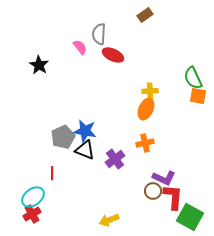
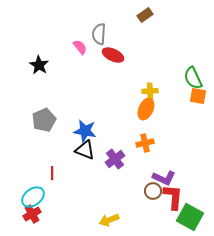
gray pentagon: moved 19 px left, 17 px up
